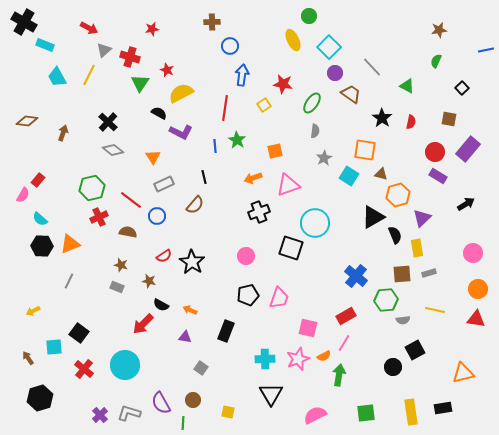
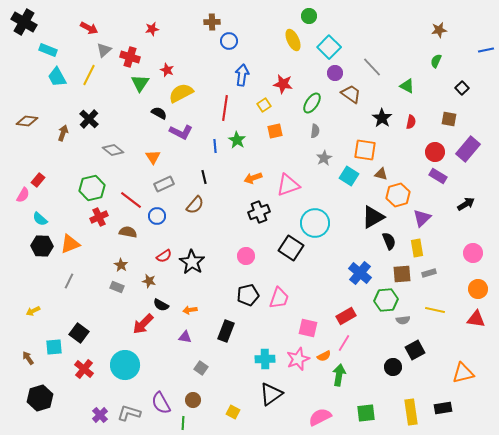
cyan rectangle at (45, 45): moved 3 px right, 5 px down
blue circle at (230, 46): moved 1 px left, 5 px up
black cross at (108, 122): moved 19 px left, 3 px up
orange square at (275, 151): moved 20 px up
black semicircle at (395, 235): moved 6 px left, 6 px down
black square at (291, 248): rotated 15 degrees clockwise
brown star at (121, 265): rotated 16 degrees clockwise
blue cross at (356, 276): moved 4 px right, 3 px up
orange arrow at (190, 310): rotated 32 degrees counterclockwise
black triangle at (271, 394): rotated 25 degrees clockwise
yellow square at (228, 412): moved 5 px right; rotated 16 degrees clockwise
pink semicircle at (315, 415): moved 5 px right, 2 px down
